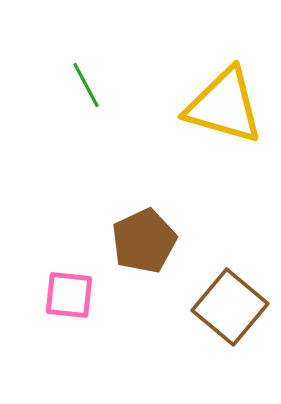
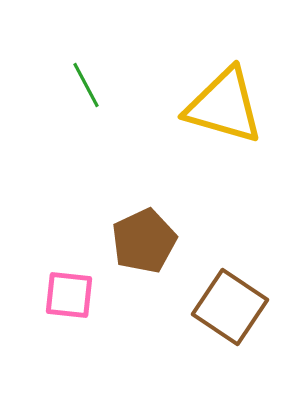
brown square: rotated 6 degrees counterclockwise
